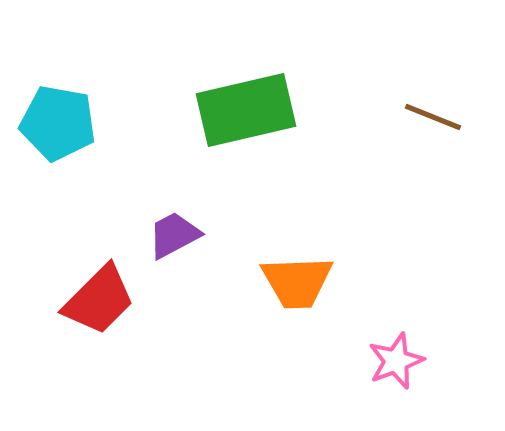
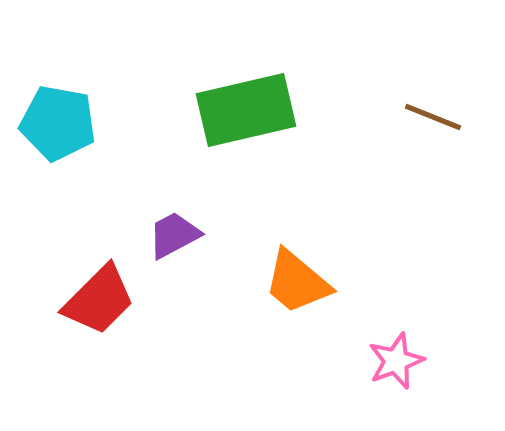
orange trapezoid: rotated 42 degrees clockwise
